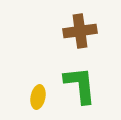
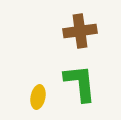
green L-shape: moved 2 px up
